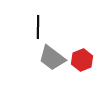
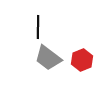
gray trapezoid: moved 4 px left
